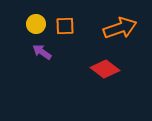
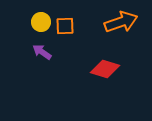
yellow circle: moved 5 px right, 2 px up
orange arrow: moved 1 px right, 6 px up
red diamond: rotated 20 degrees counterclockwise
